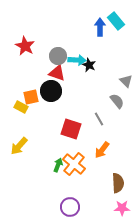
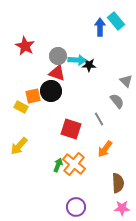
black star: rotated 24 degrees counterclockwise
orange square: moved 2 px right, 1 px up
orange arrow: moved 3 px right, 1 px up
purple circle: moved 6 px right
